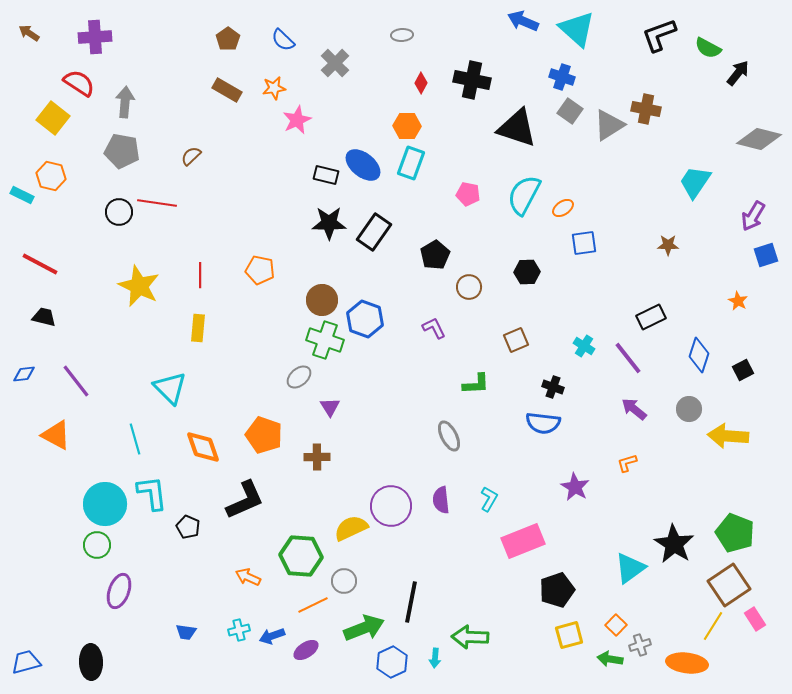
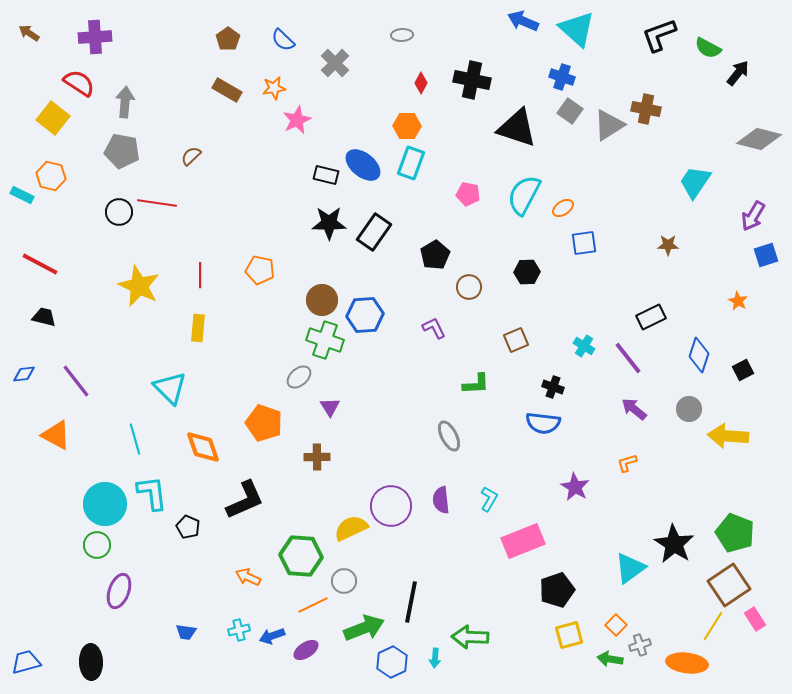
blue hexagon at (365, 319): moved 4 px up; rotated 24 degrees counterclockwise
orange pentagon at (264, 435): moved 12 px up
